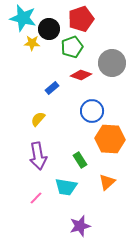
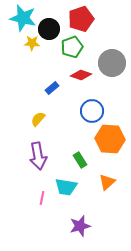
pink line: moved 6 px right; rotated 32 degrees counterclockwise
